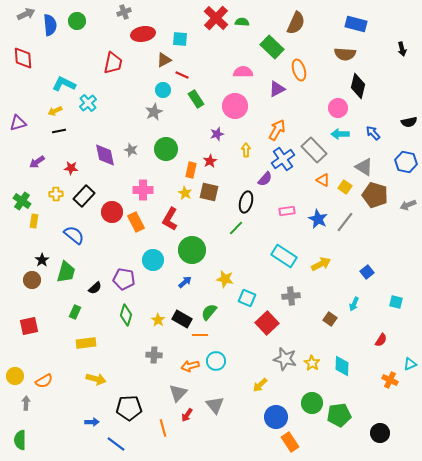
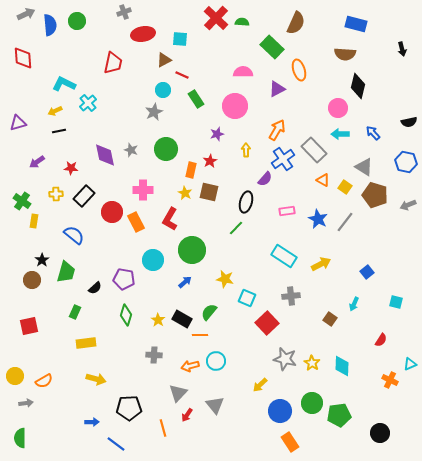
gray arrow at (26, 403): rotated 80 degrees clockwise
blue circle at (276, 417): moved 4 px right, 6 px up
green semicircle at (20, 440): moved 2 px up
